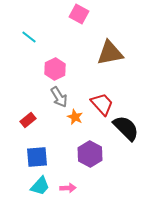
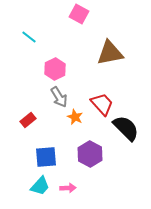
blue square: moved 9 px right
